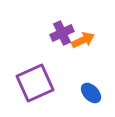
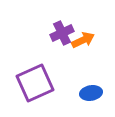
blue ellipse: rotated 55 degrees counterclockwise
